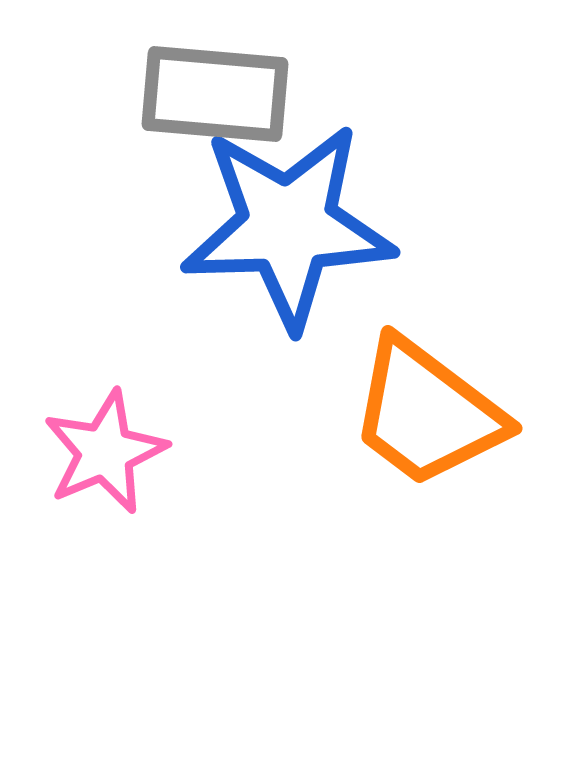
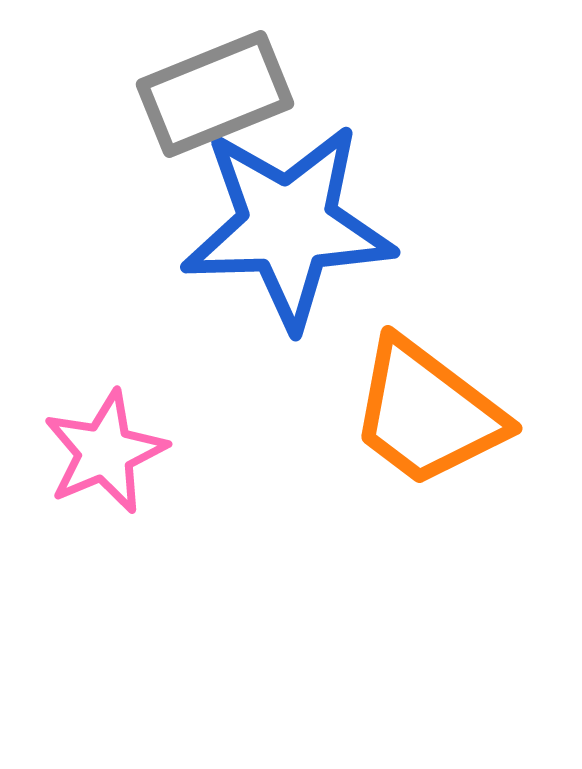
gray rectangle: rotated 27 degrees counterclockwise
